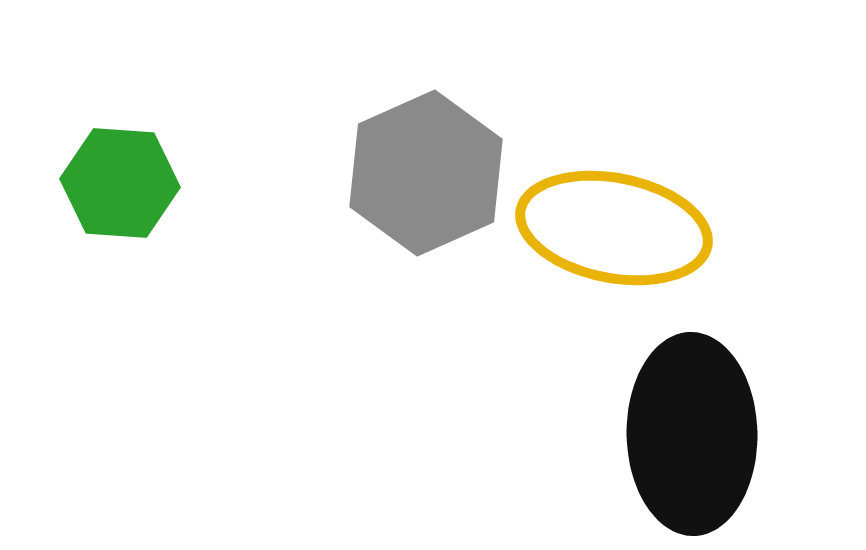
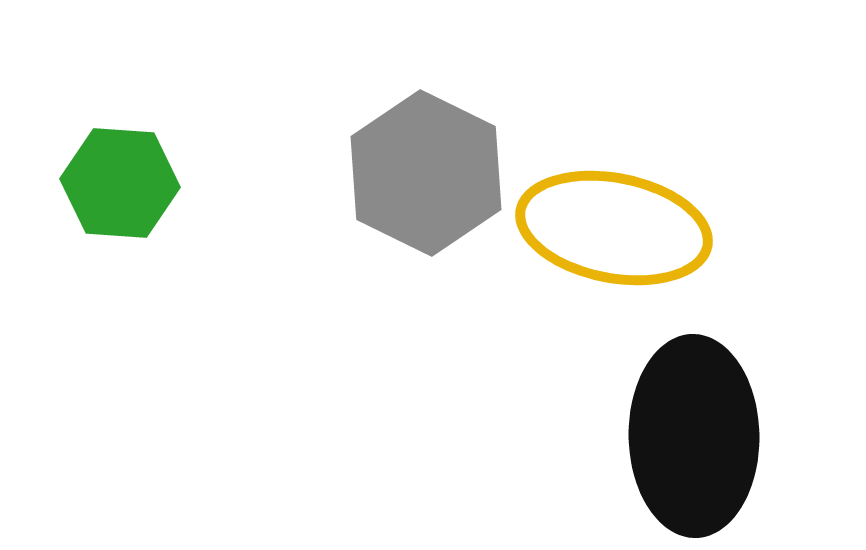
gray hexagon: rotated 10 degrees counterclockwise
black ellipse: moved 2 px right, 2 px down
